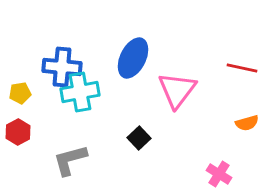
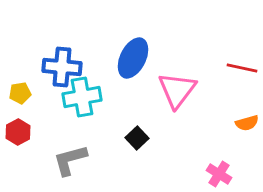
cyan cross: moved 2 px right, 5 px down
black square: moved 2 px left
